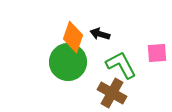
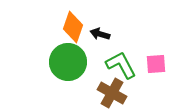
orange diamond: moved 10 px up
pink square: moved 1 px left, 11 px down
